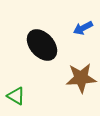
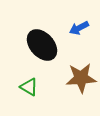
blue arrow: moved 4 px left
green triangle: moved 13 px right, 9 px up
